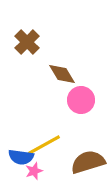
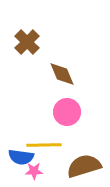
brown diamond: rotated 8 degrees clockwise
pink circle: moved 14 px left, 12 px down
yellow line: rotated 28 degrees clockwise
brown semicircle: moved 4 px left, 4 px down
pink star: rotated 18 degrees clockwise
